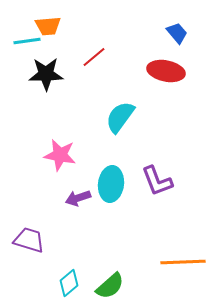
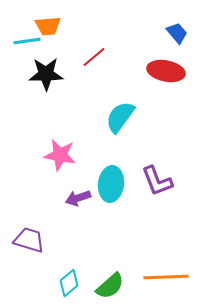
orange line: moved 17 px left, 15 px down
